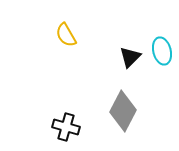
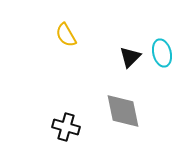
cyan ellipse: moved 2 px down
gray diamond: rotated 39 degrees counterclockwise
